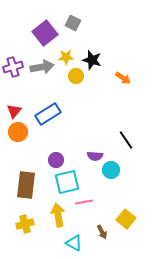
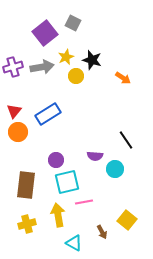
yellow star: rotated 21 degrees counterclockwise
cyan circle: moved 4 px right, 1 px up
yellow square: moved 1 px right, 1 px down
yellow cross: moved 2 px right
